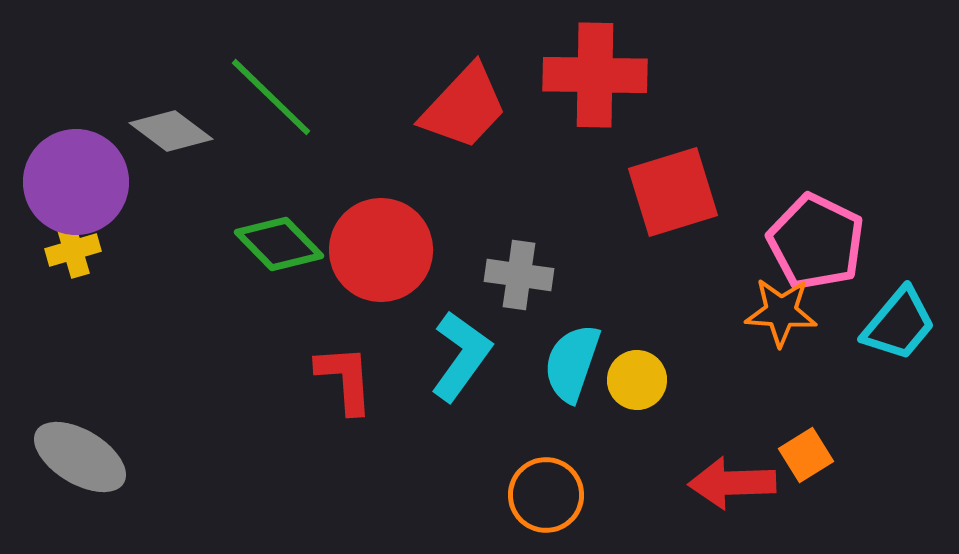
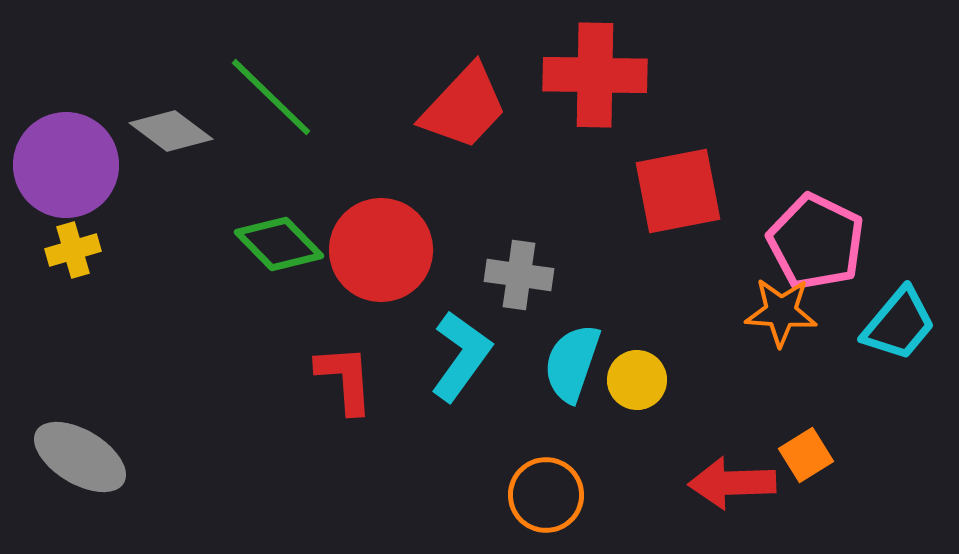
purple circle: moved 10 px left, 17 px up
red square: moved 5 px right, 1 px up; rotated 6 degrees clockwise
